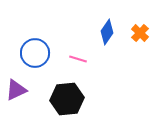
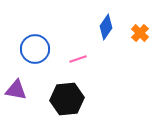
blue diamond: moved 1 px left, 5 px up
blue circle: moved 4 px up
pink line: rotated 36 degrees counterclockwise
purple triangle: rotated 35 degrees clockwise
